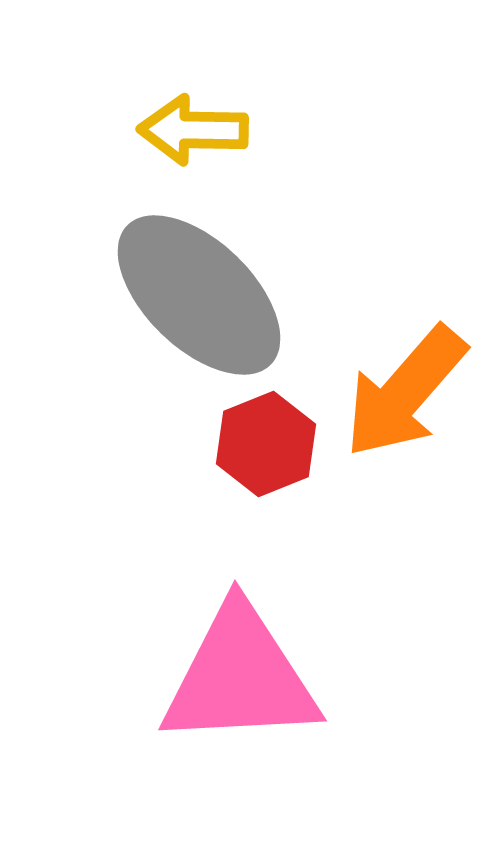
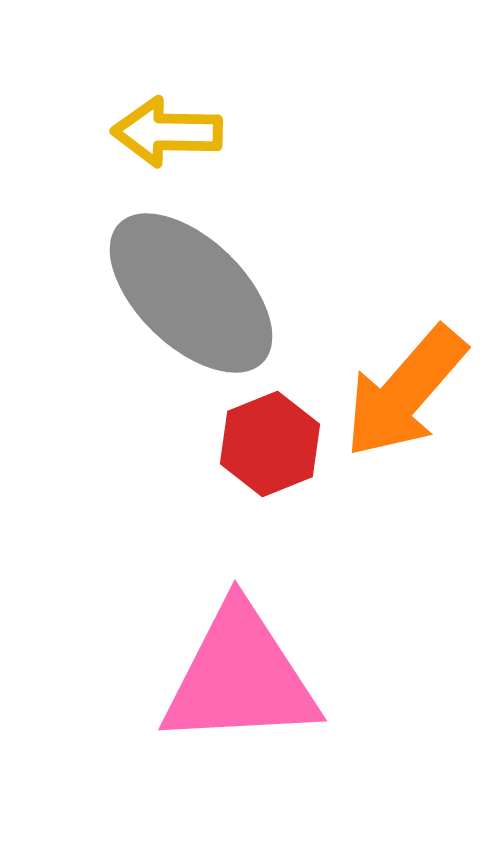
yellow arrow: moved 26 px left, 2 px down
gray ellipse: moved 8 px left, 2 px up
red hexagon: moved 4 px right
